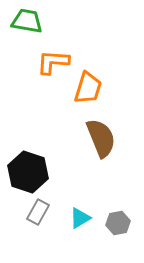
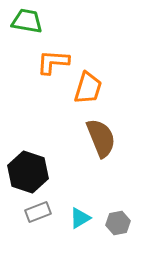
gray rectangle: rotated 40 degrees clockwise
